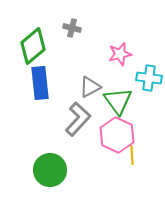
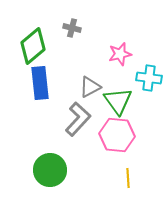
pink hexagon: rotated 20 degrees counterclockwise
yellow line: moved 4 px left, 23 px down
